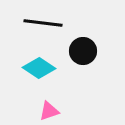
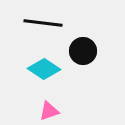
cyan diamond: moved 5 px right, 1 px down
